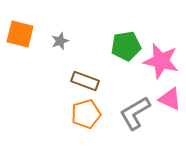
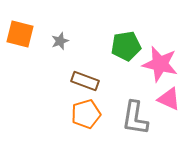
pink star: moved 1 px left, 3 px down
pink triangle: moved 1 px left
gray L-shape: moved 5 px down; rotated 51 degrees counterclockwise
